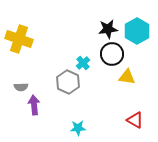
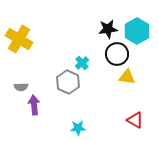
yellow cross: rotated 12 degrees clockwise
black circle: moved 5 px right
cyan cross: moved 1 px left
